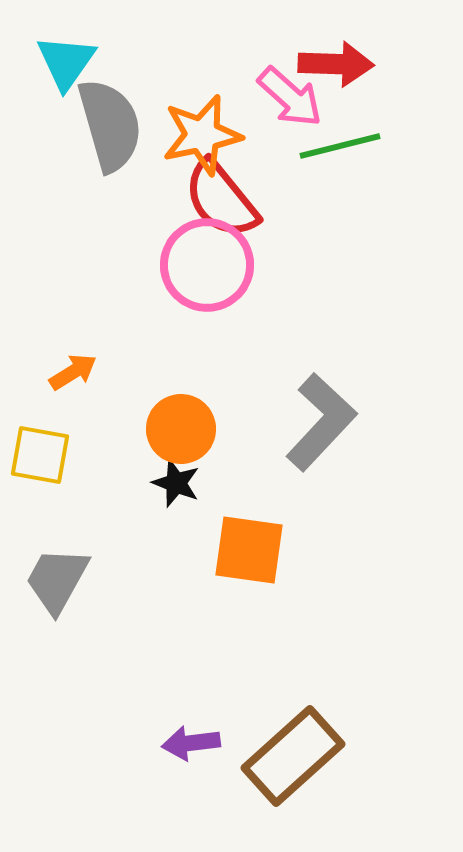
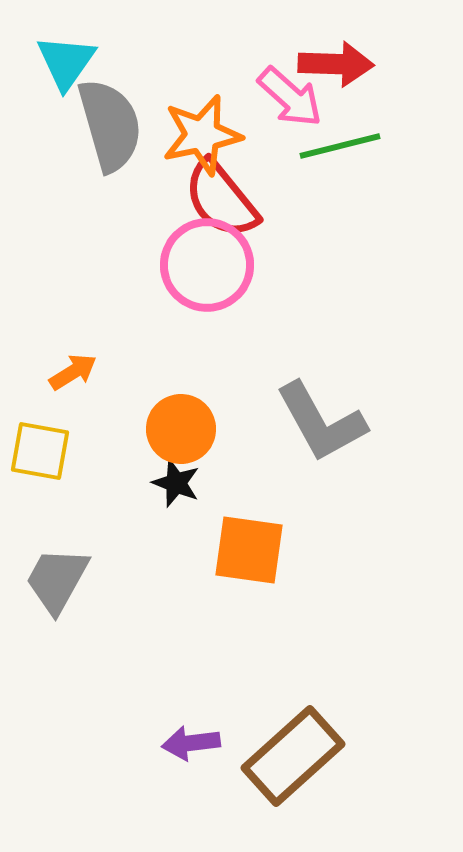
gray L-shape: rotated 108 degrees clockwise
yellow square: moved 4 px up
